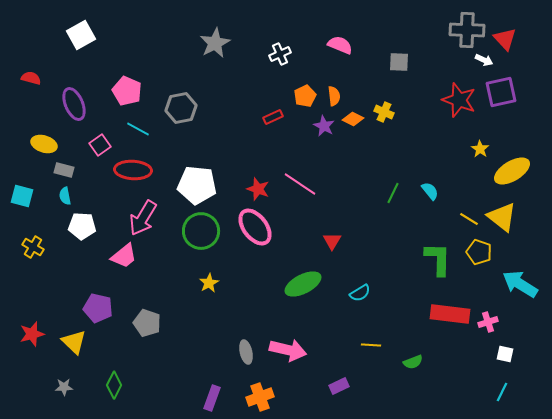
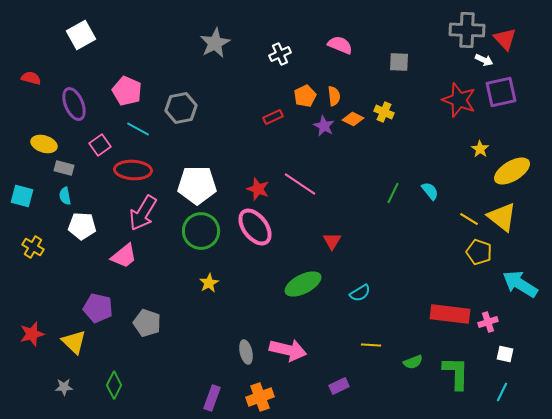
gray rectangle at (64, 170): moved 2 px up
white pentagon at (197, 185): rotated 6 degrees counterclockwise
pink arrow at (143, 218): moved 5 px up
green L-shape at (438, 259): moved 18 px right, 114 px down
